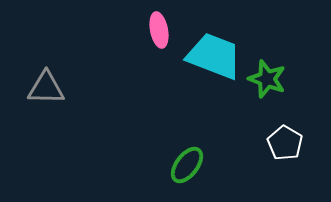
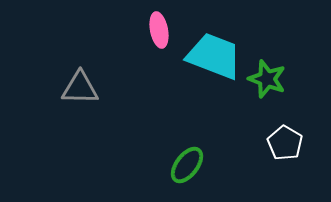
gray triangle: moved 34 px right
